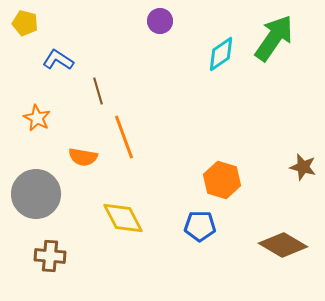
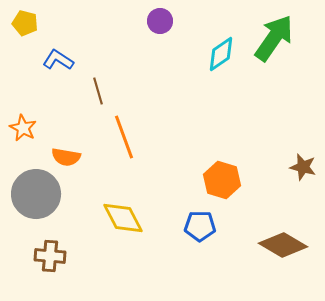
orange star: moved 14 px left, 10 px down
orange semicircle: moved 17 px left
